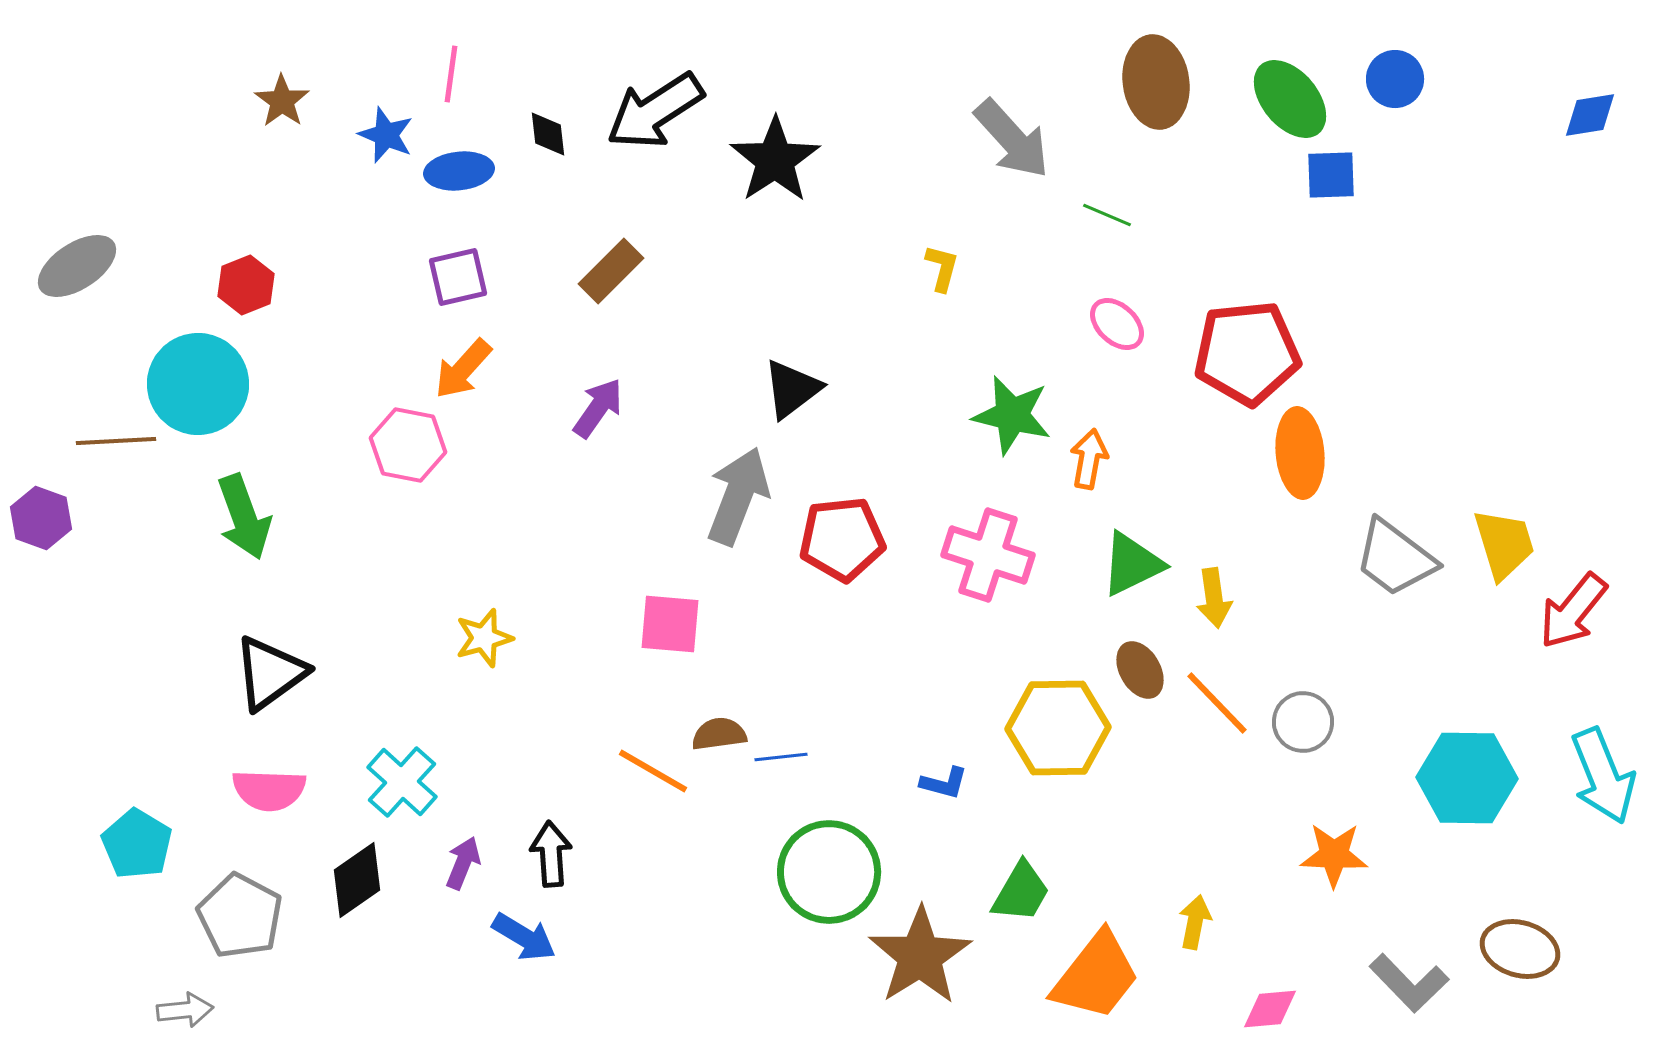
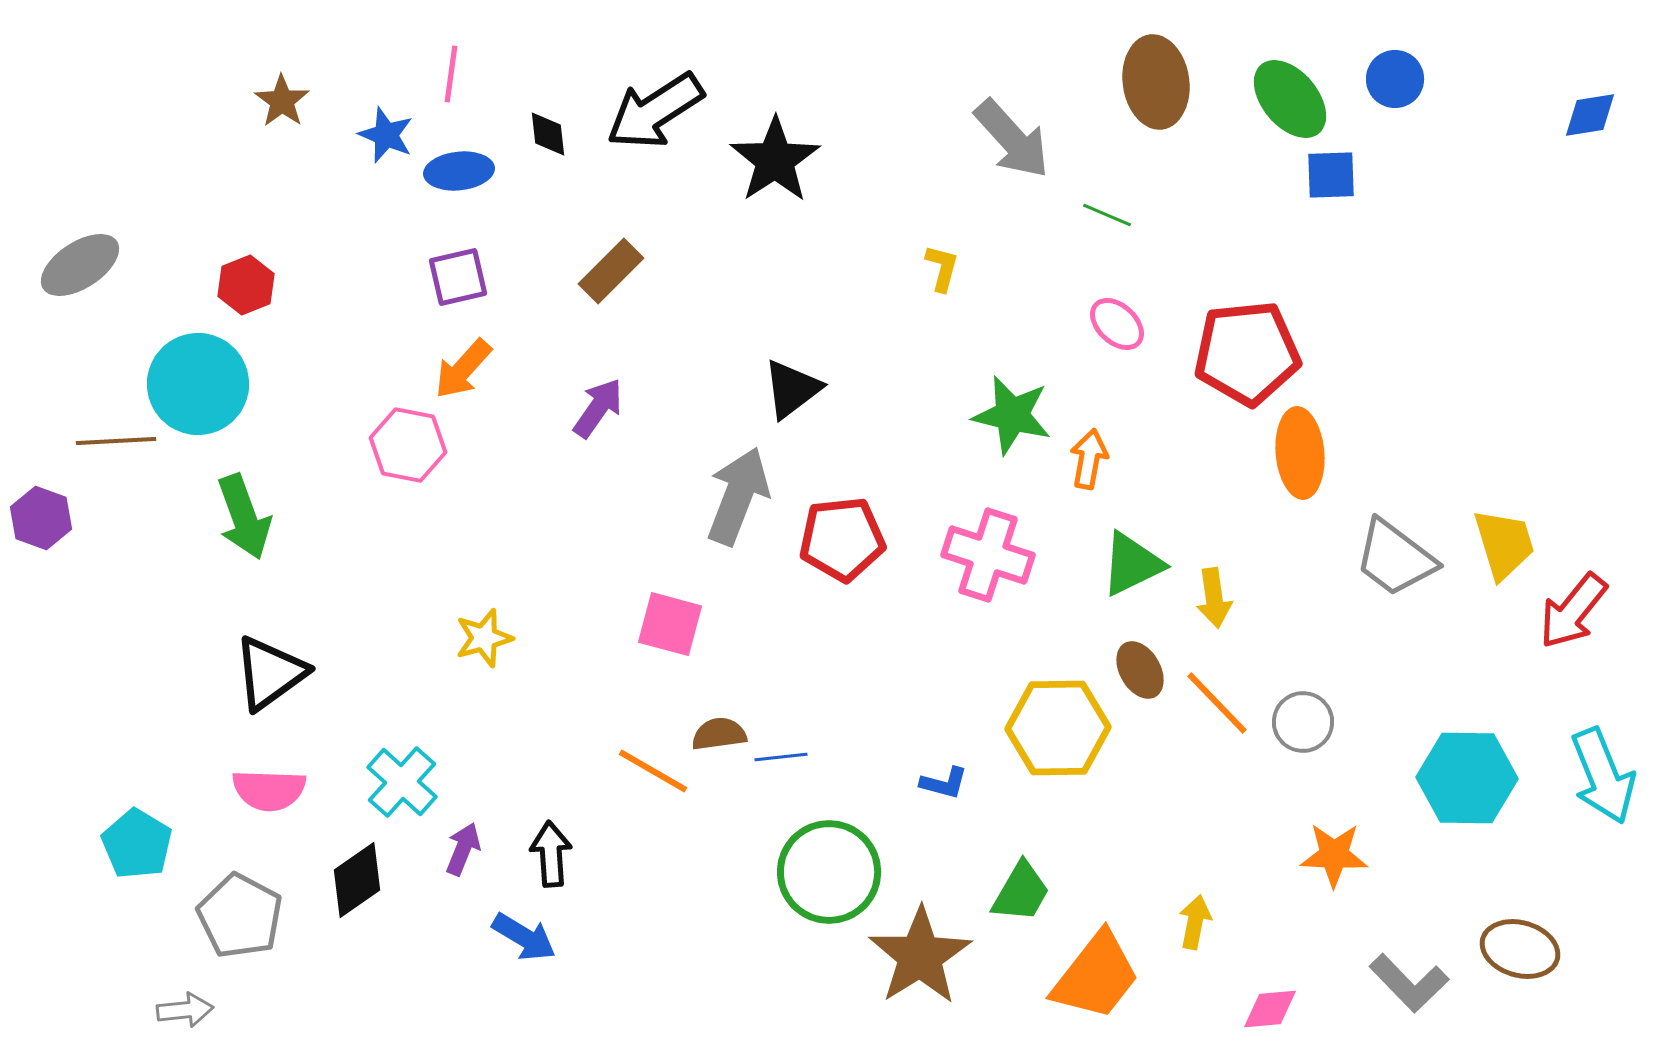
gray ellipse at (77, 266): moved 3 px right, 1 px up
pink square at (670, 624): rotated 10 degrees clockwise
purple arrow at (463, 863): moved 14 px up
